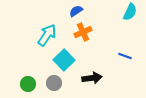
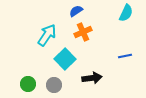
cyan semicircle: moved 4 px left, 1 px down
blue line: rotated 32 degrees counterclockwise
cyan square: moved 1 px right, 1 px up
gray circle: moved 2 px down
